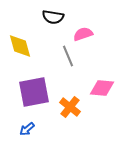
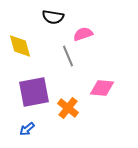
orange cross: moved 2 px left, 1 px down
